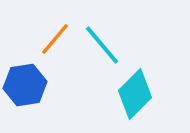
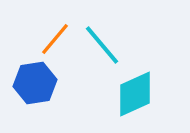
blue hexagon: moved 10 px right, 2 px up
cyan diamond: rotated 21 degrees clockwise
